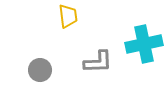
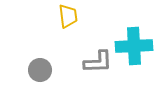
cyan cross: moved 10 px left, 2 px down; rotated 9 degrees clockwise
